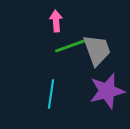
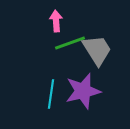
green line: moved 3 px up
gray trapezoid: rotated 12 degrees counterclockwise
purple star: moved 24 px left
